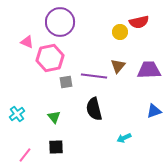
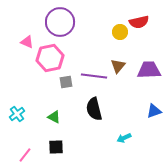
green triangle: rotated 24 degrees counterclockwise
